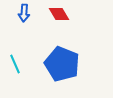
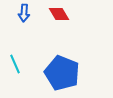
blue pentagon: moved 9 px down
